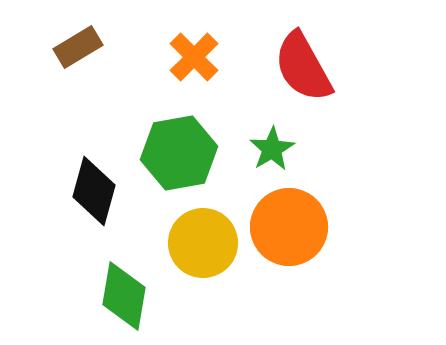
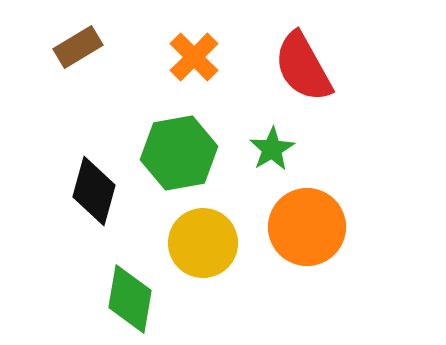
orange circle: moved 18 px right
green diamond: moved 6 px right, 3 px down
